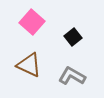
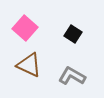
pink square: moved 7 px left, 6 px down
black square: moved 3 px up; rotated 18 degrees counterclockwise
